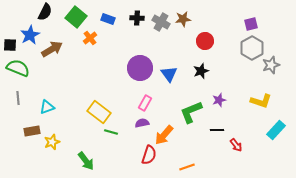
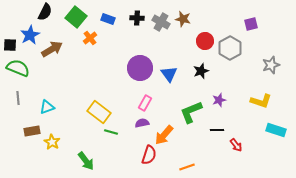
brown star: rotated 21 degrees clockwise
gray hexagon: moved 22 px left
cyan rectangle: rotated 66 degrees clockwise
yellow star: rotated 21 degrees counterclockwise
